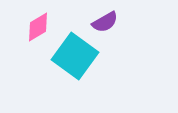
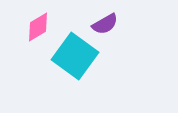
purple semicircle: moved 2 px down
